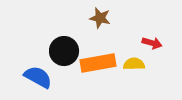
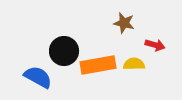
brown star: moved 24 px right, 5 px down
red arrow: moved 3 px right, 2 px down
orange rectangle: moved 2 px down
